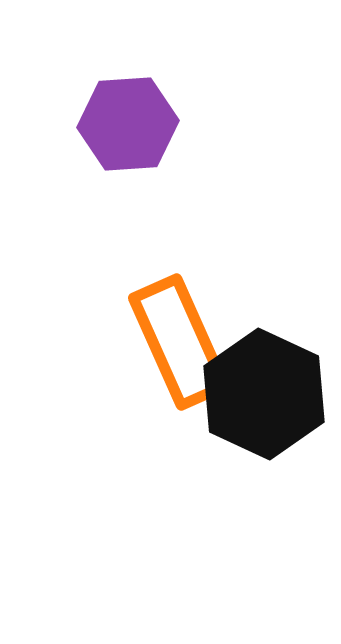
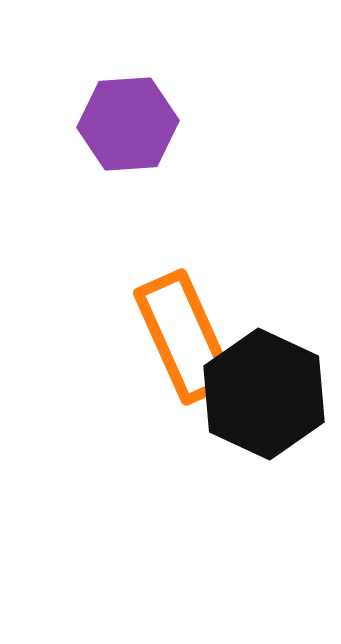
orange rectangle: moved 5 px right, 5 px up
